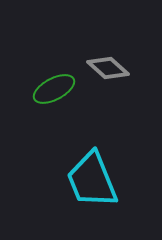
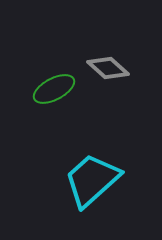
cyan trapezoid: rotated 70 degrees clockwise
